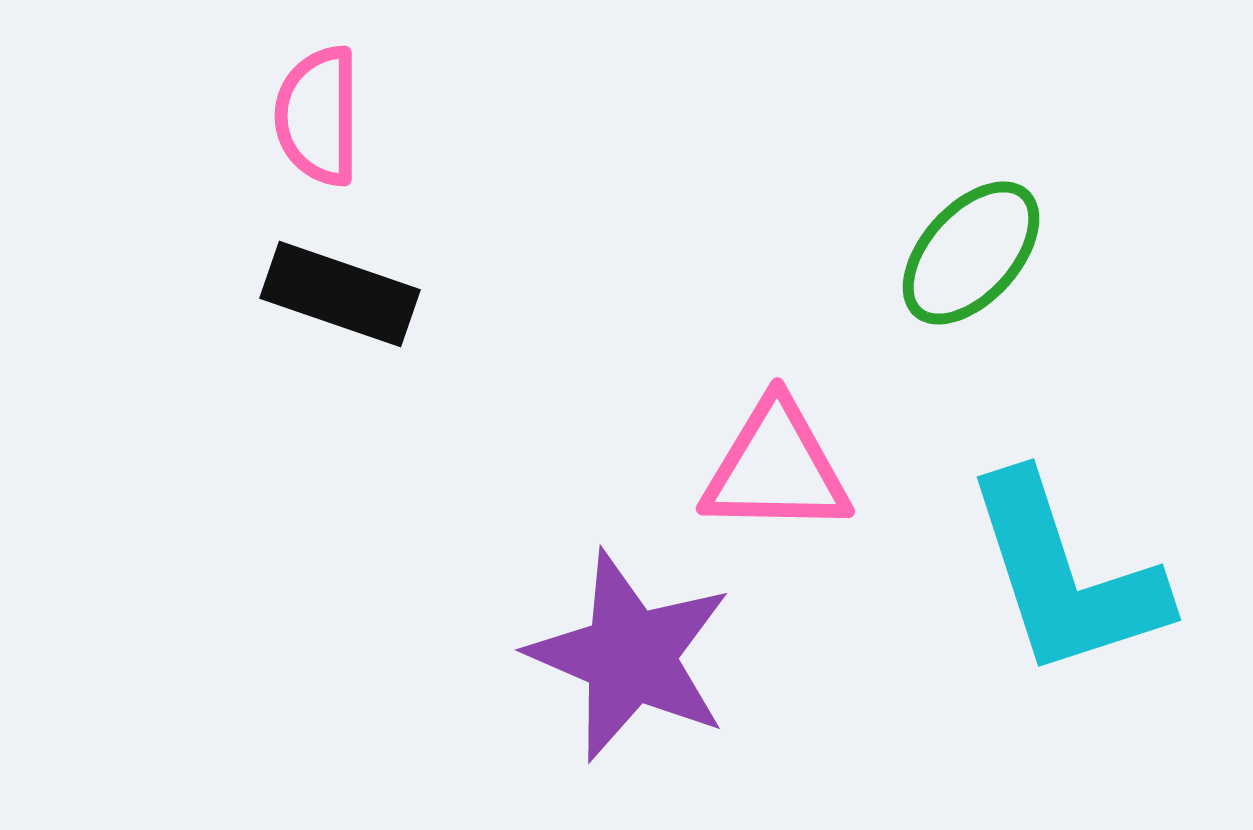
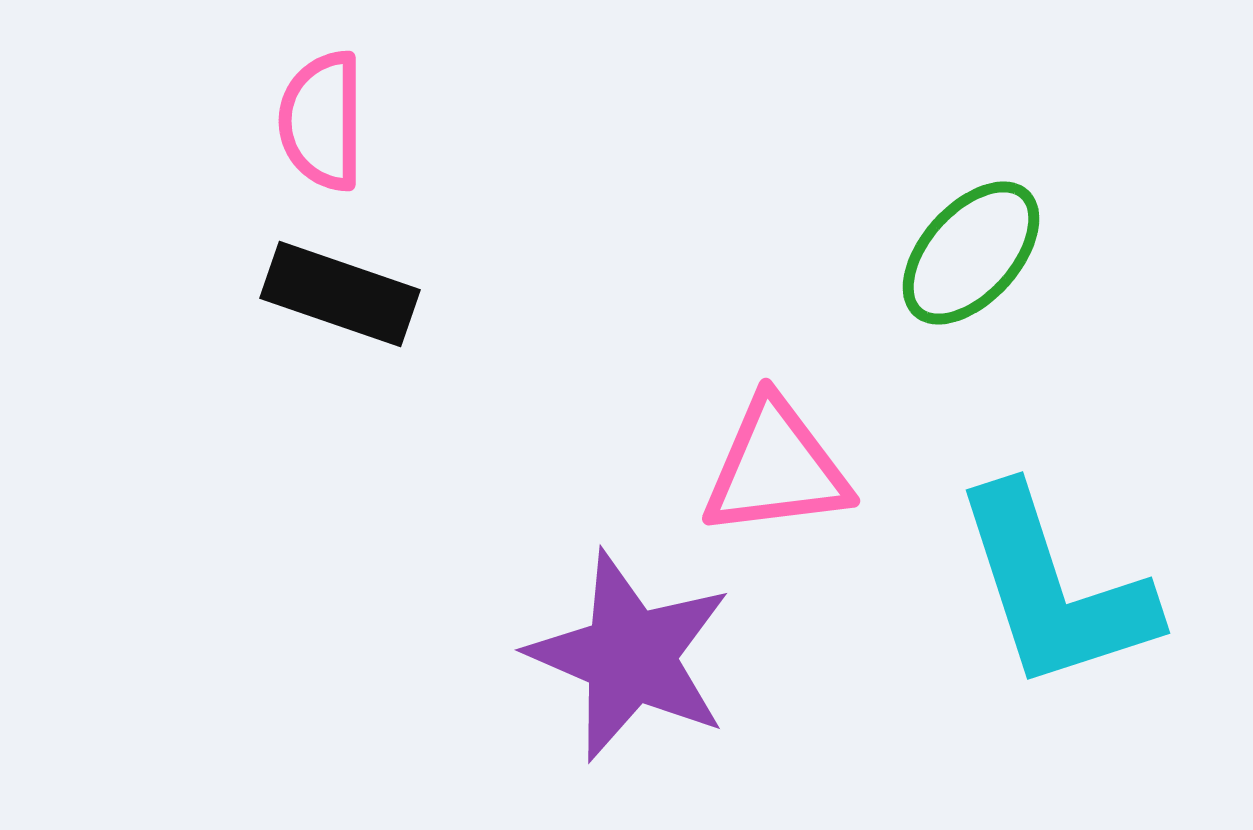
pink semicircle: moved 4 px right, 5 px down
pink triangle: rotated 8 degrees counterclockwise
cyan L-shape: moved 11 px left, 13 px down
